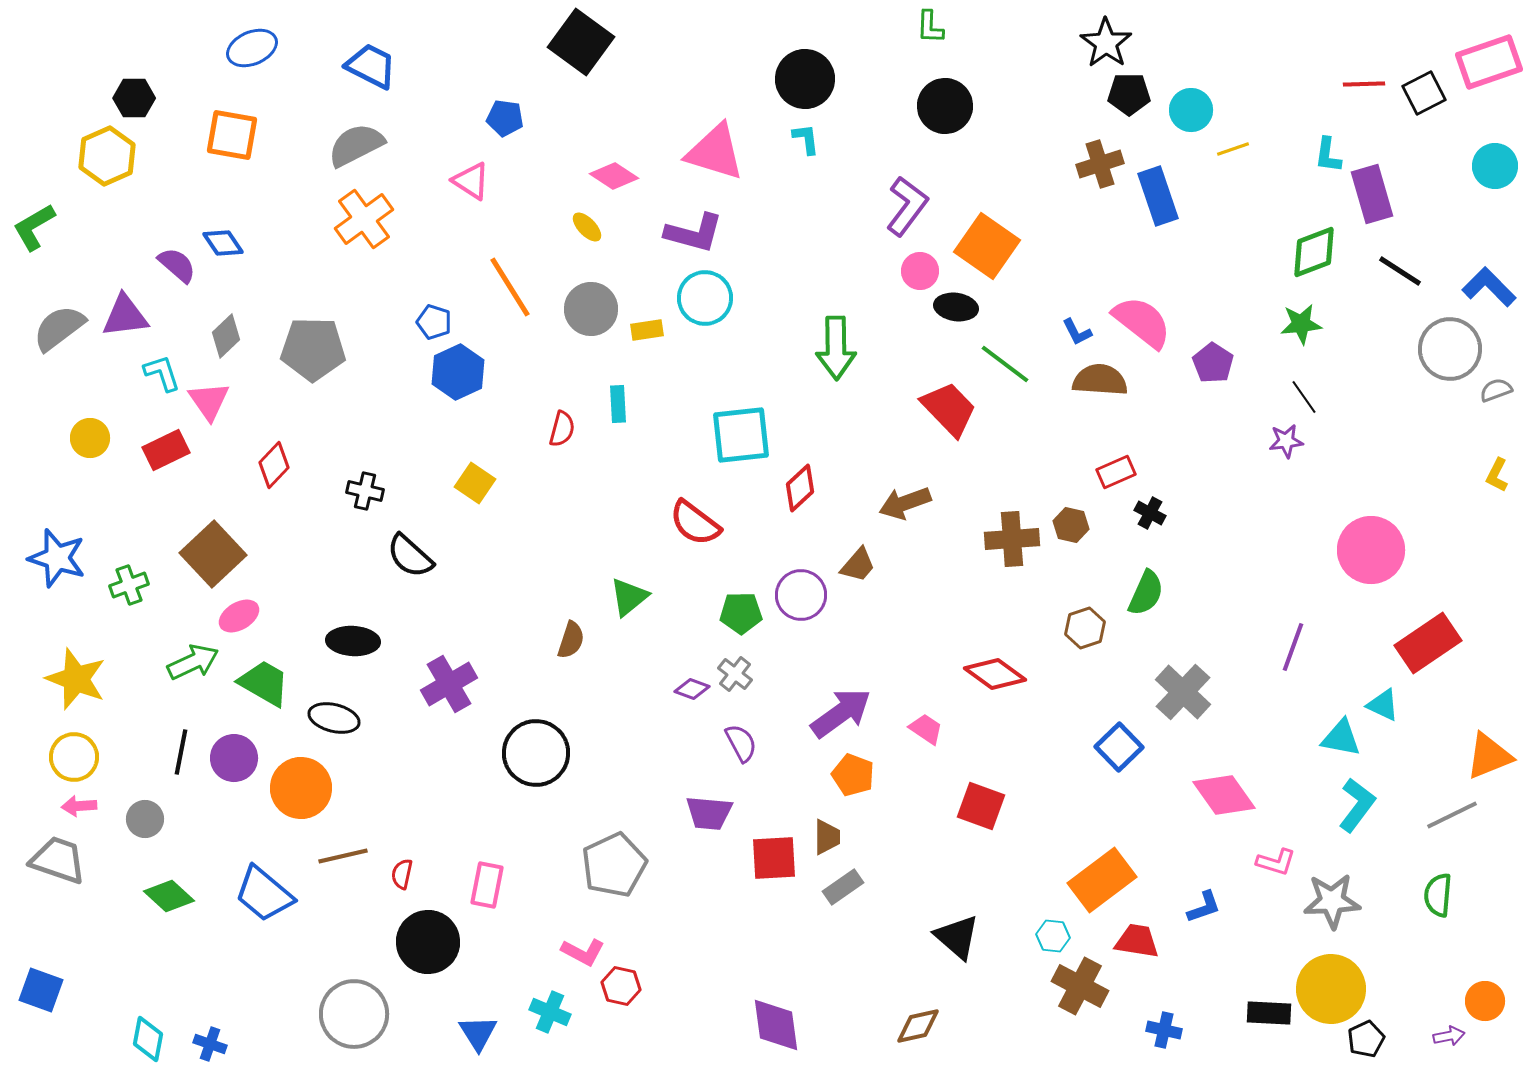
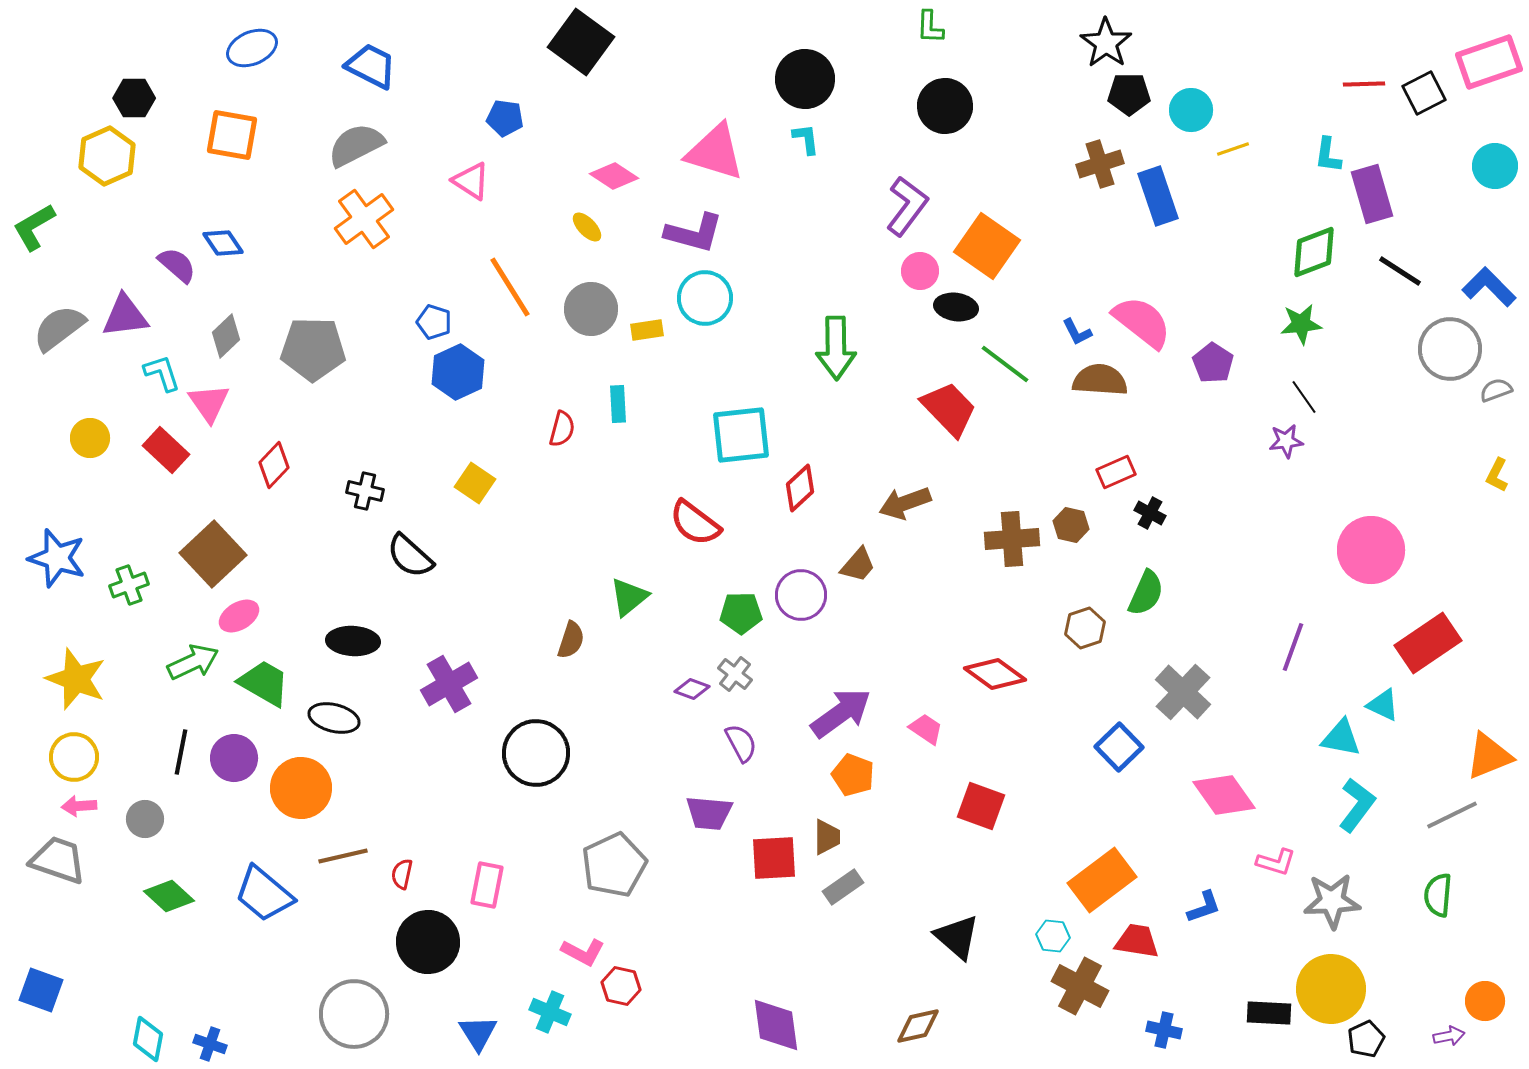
pink triangle at (209, 401): moved 2 px down
red rectangle at (166, 450): rotated 69 degrees clockwise
